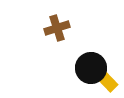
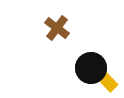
brown cross: rotated 35 degrees counterclockwise
